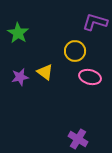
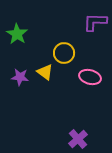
purple L-shape: rotated 15 degrees counterclockwise
green star: moved 1 px left, 1 px down
yellow circle: moved 11 px left, 2 px down
purple star: rotated 18 degrees clockwise
purple cross: rotated 18 degrees clockwise
